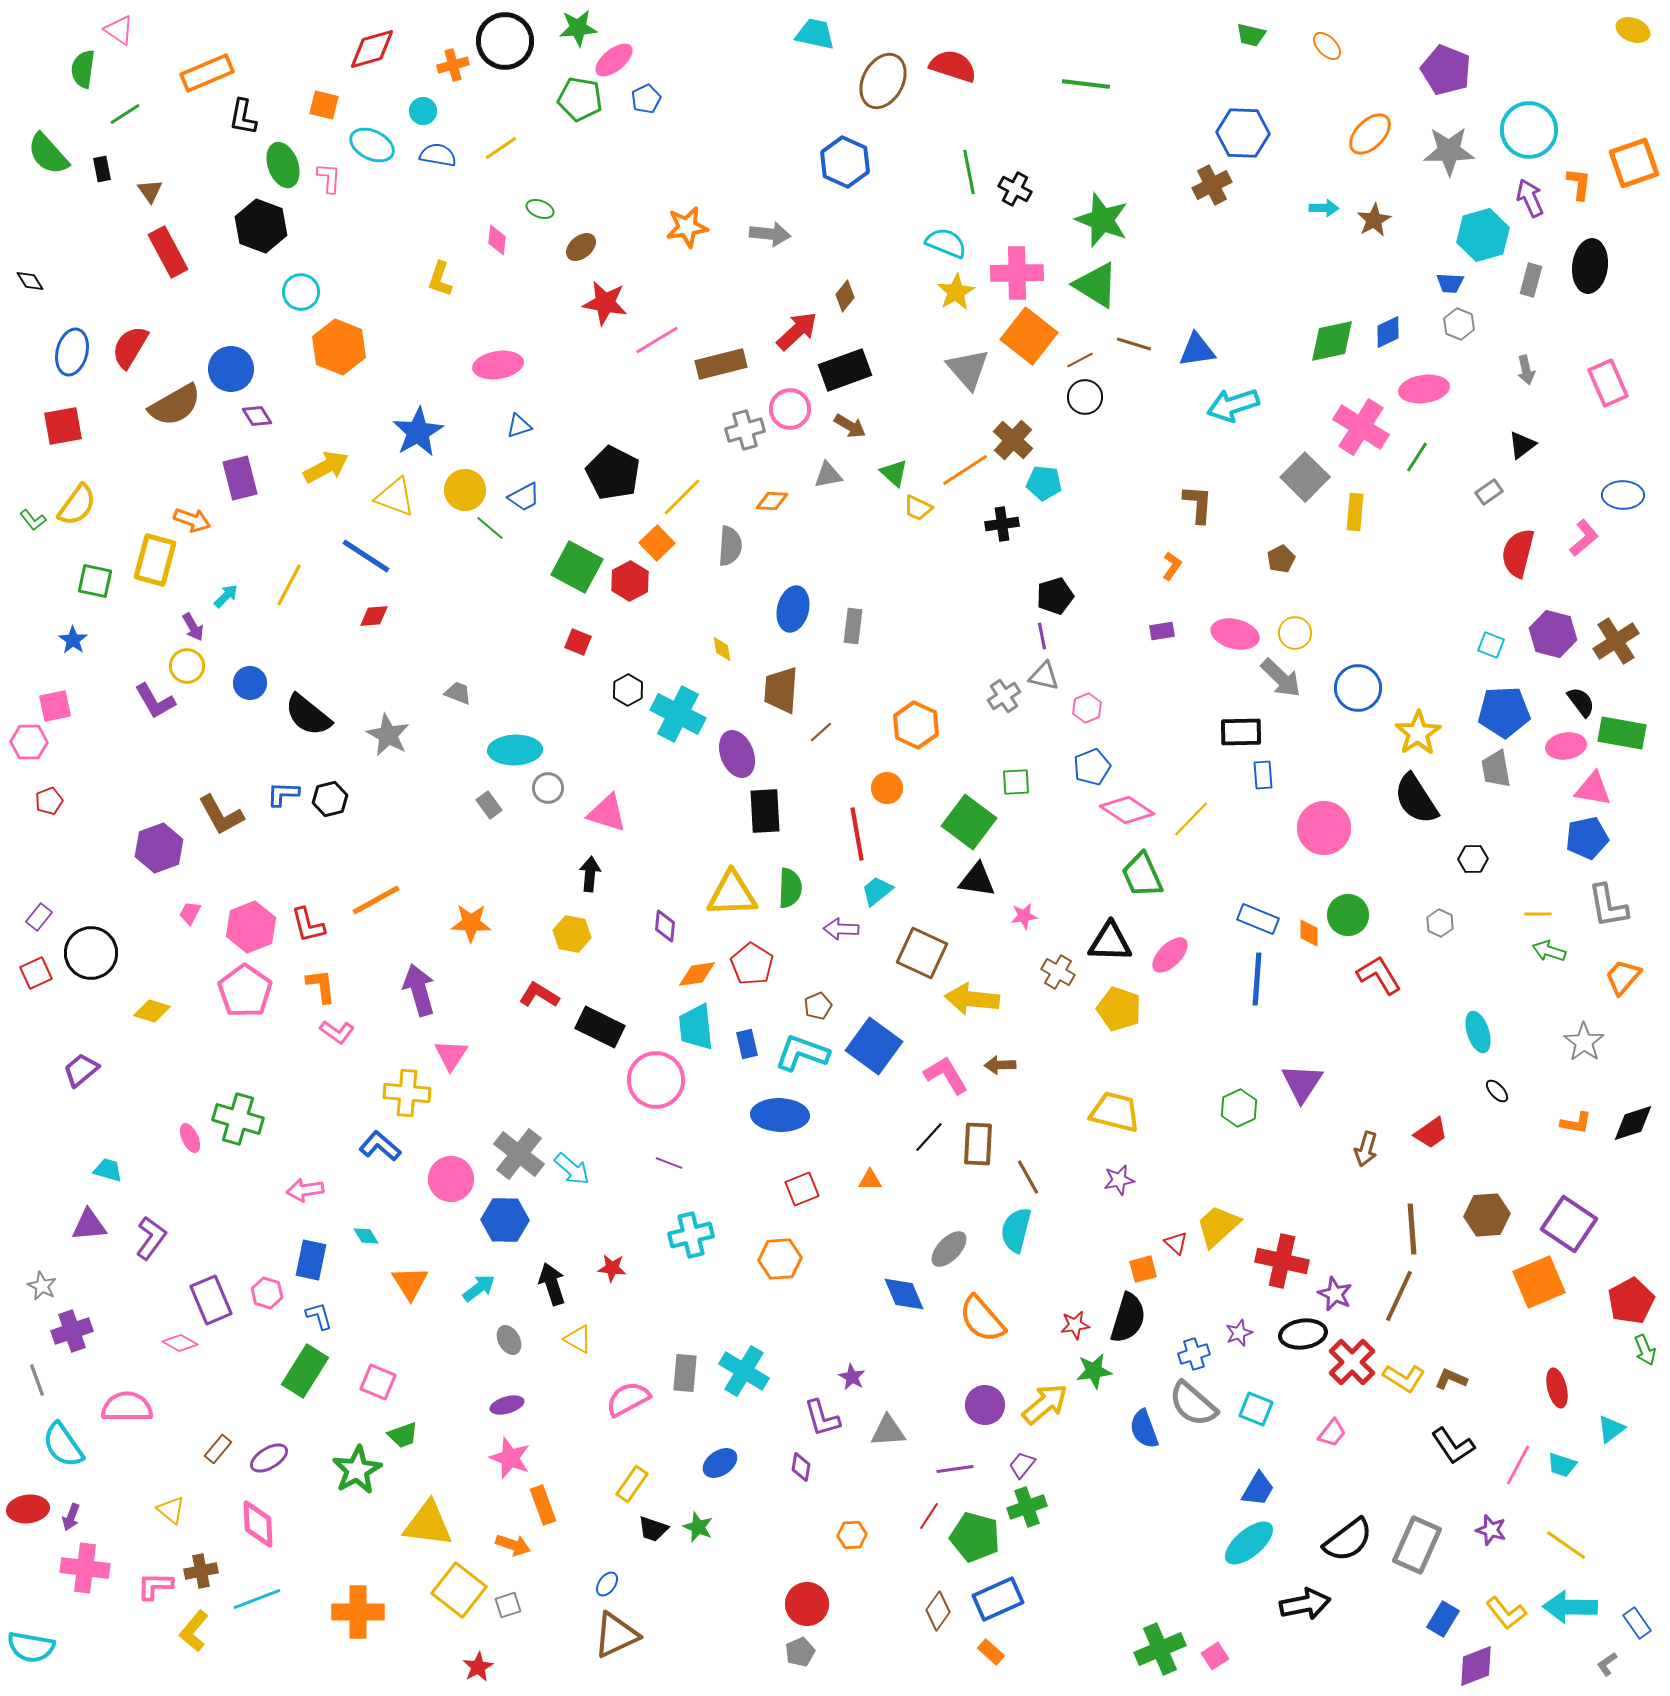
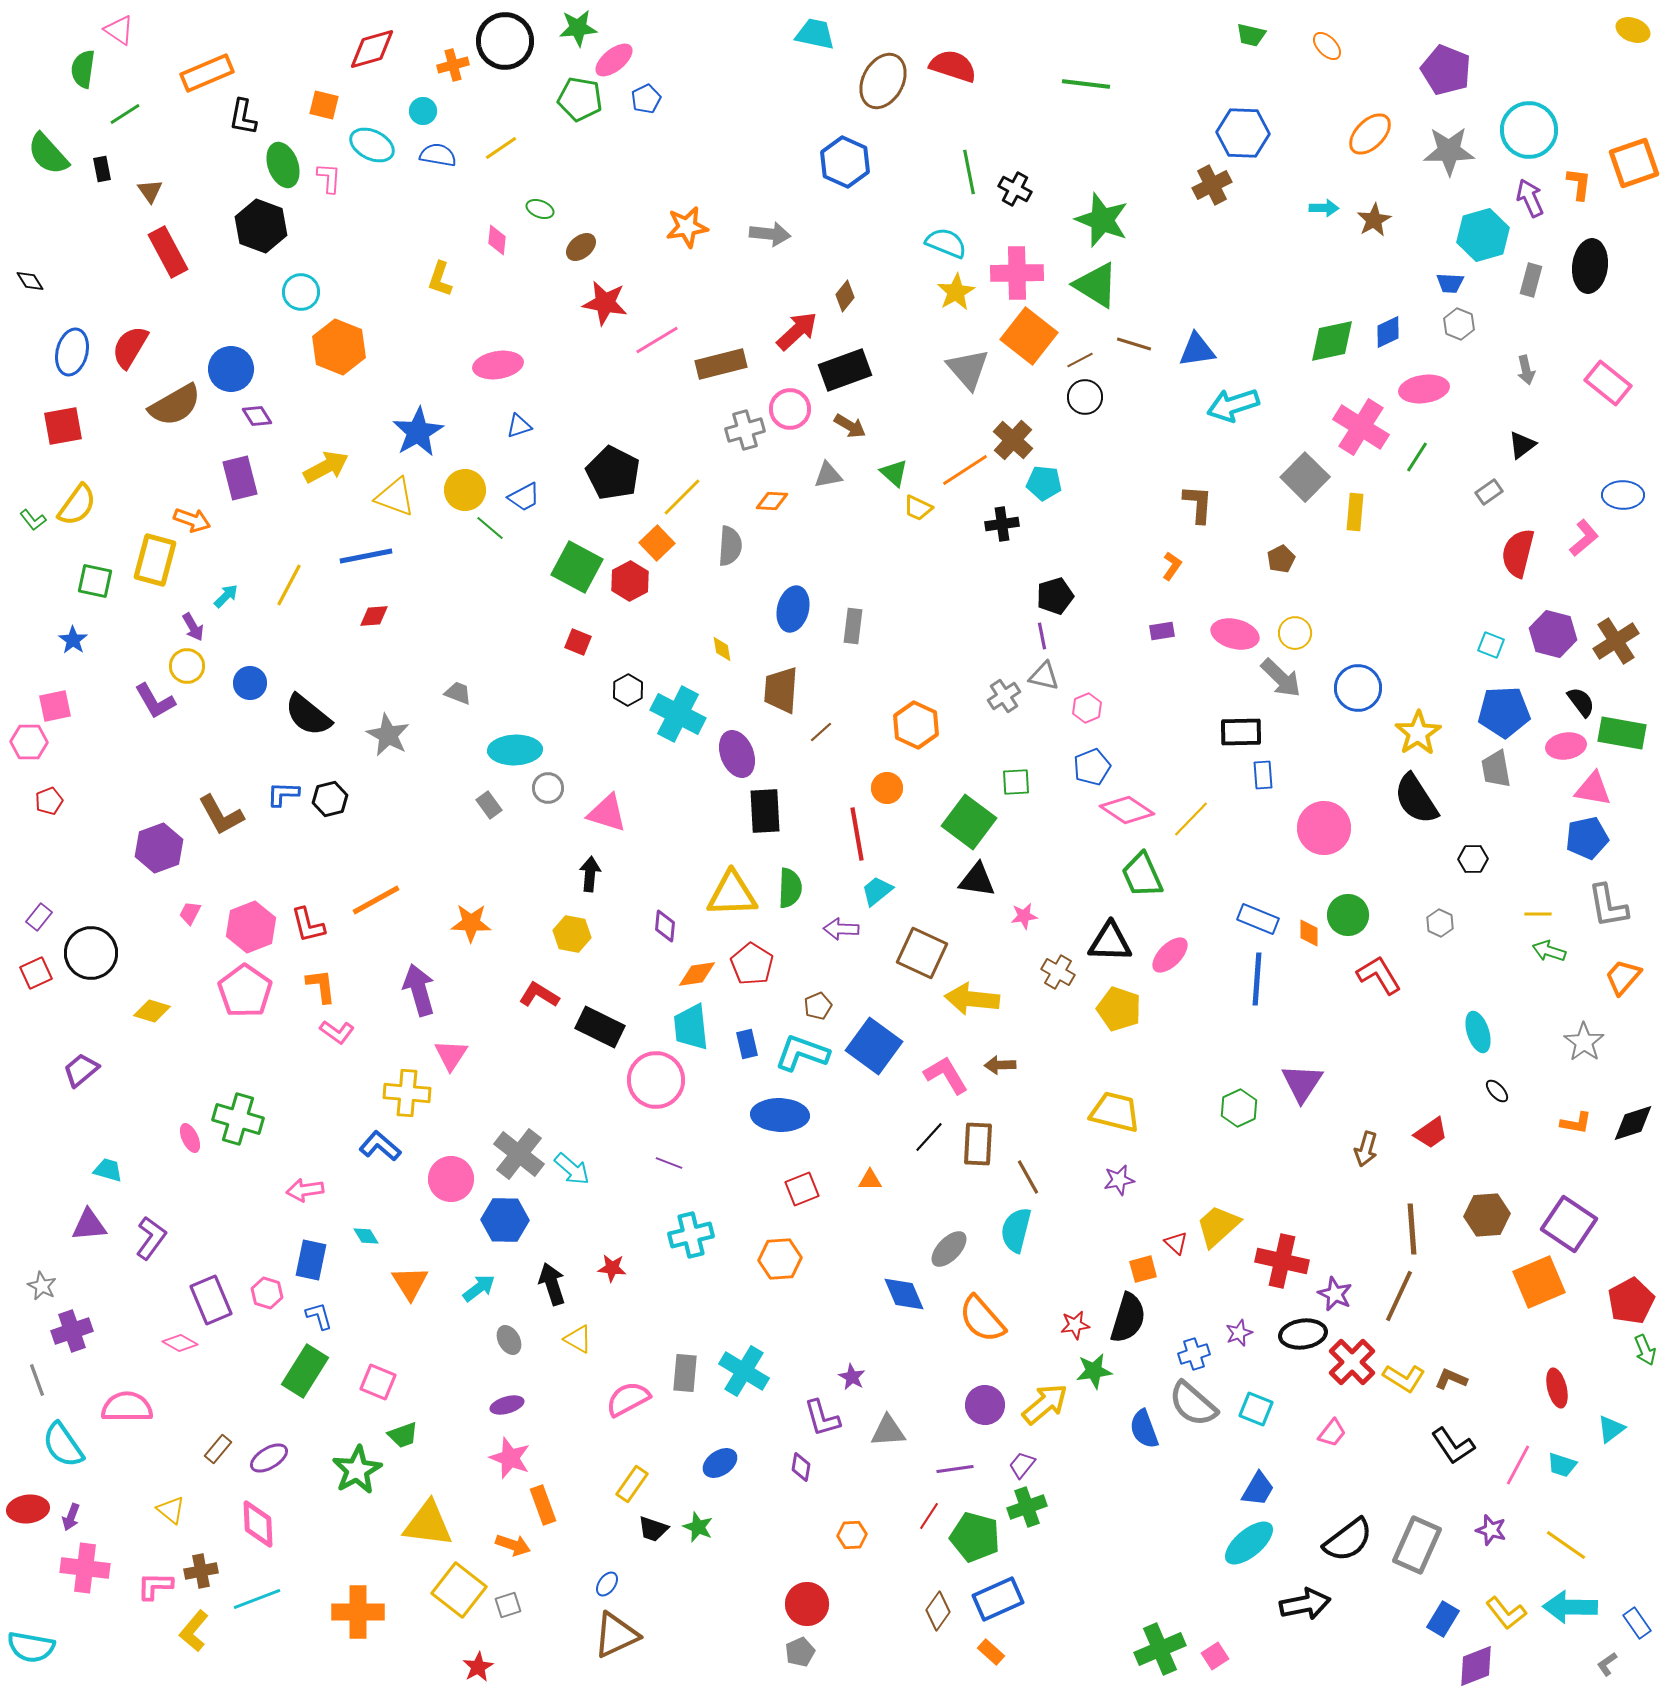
pink rectangle at (1608, 383): rotated 27 degrees counterclockwise
blue line at (366, 556): rotated 44 degrees counterclockwise
cyan trapezoid at (696, 1027): moved 5 px left
